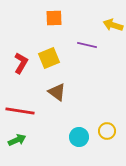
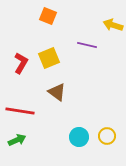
orange square: moved 6 px left, 2 px up; rotated 24 degrees clockwise
yellow circle: moved 5 px down
